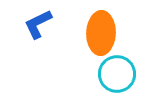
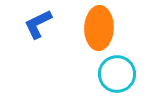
orange ellipse: moved 2 px left, 5 px up
